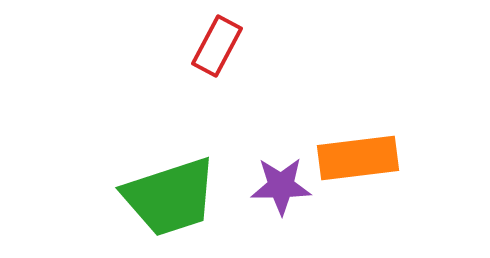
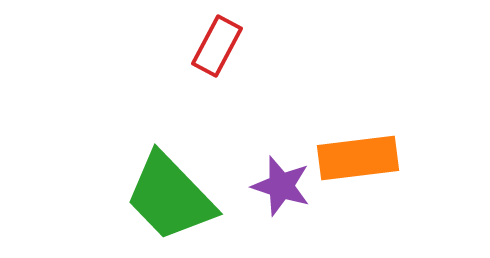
purple star: rotated 18 degrees clockwise
green trapezoid: rotated 64 degrees clockwise
